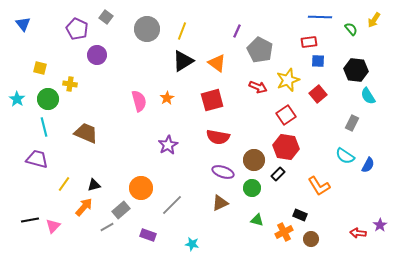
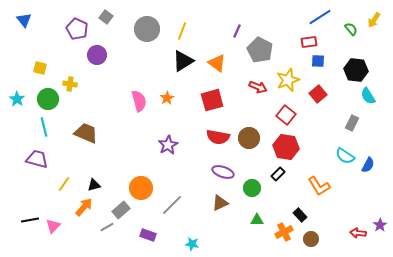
blue line at (320, 17): rotated 35 degrees counterclockwise
blue triangle at (23, 24): moved 1 px right, 4 px up
red square at (286, 115): rotated 18 degrees counterclockwise
brown circle at (254, 160): moved 5 px left, 22 px up
black rectangle at (300, 215): rotated 24 degrees clockwise
green triangle at (257, 220): rotated 16 degrees counterclockwise
